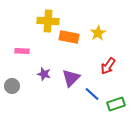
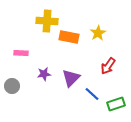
yellow cross: moved 1 px left
pink rectangle: moved 1 px left, 2 px down
purple star: rotated 24 degrees counterclockwise
